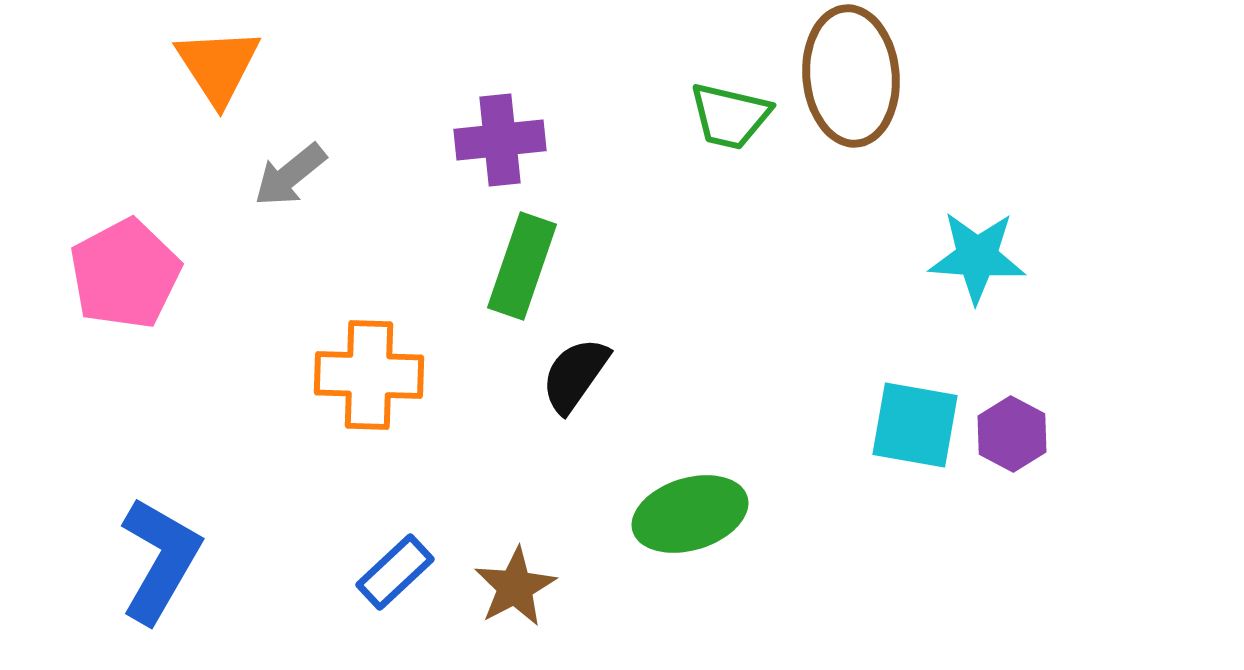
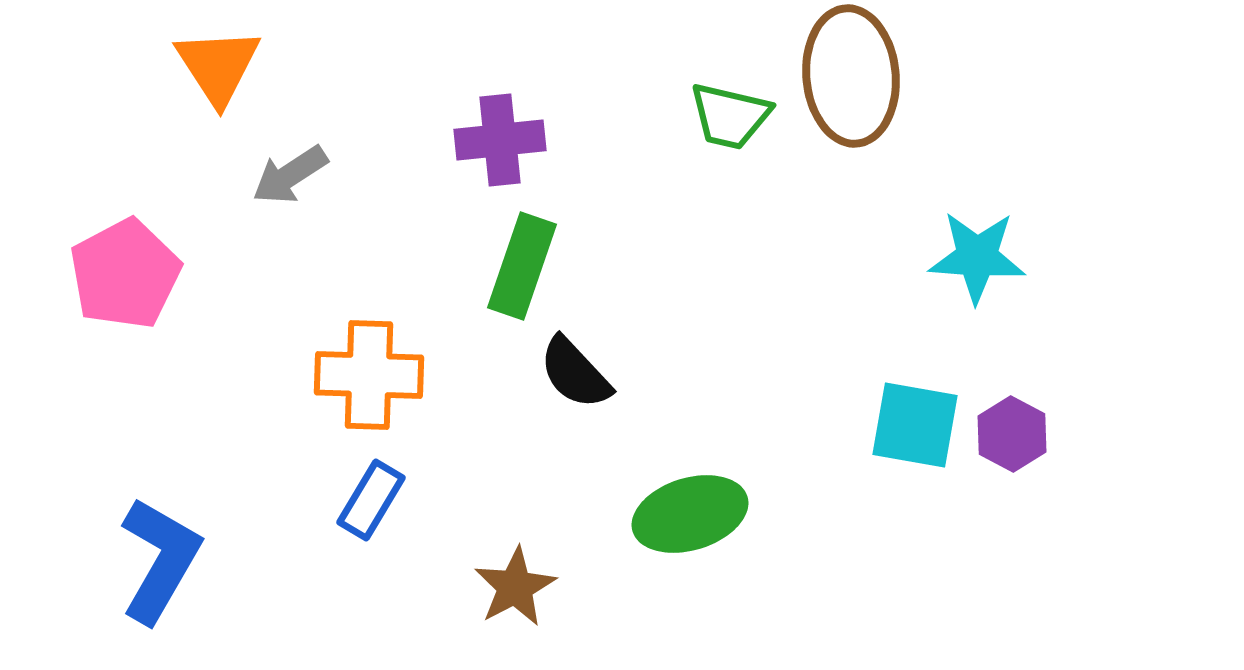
gray arrow: rotated 6 degrees clockwise
black semicircle: moved 2 px up; rotated 78 degrees counterclockwise
blue rectangle: moved 24 px left, 72 px up; rotated 16 degrees counterclockwise
